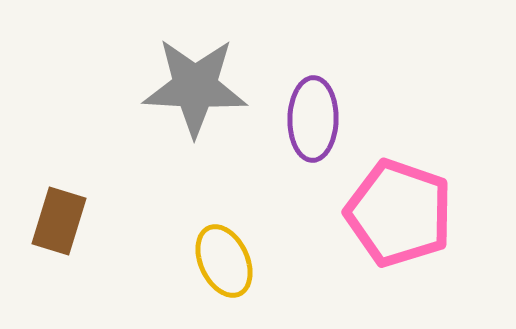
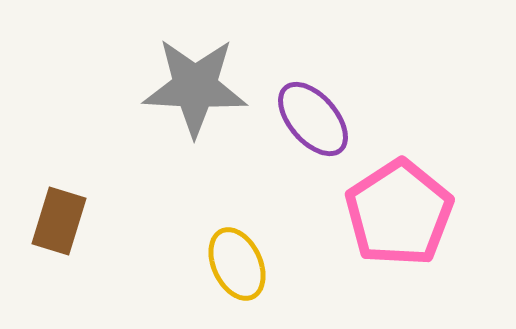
purple ellipse: rotated 42 degrees counterclockwise
pink pentagon: rotated 20 degrees clockwise
yellow ellipse: moved 13 px right, 3 px down
